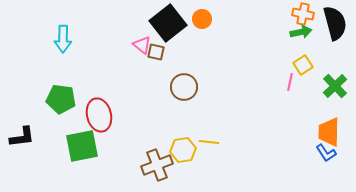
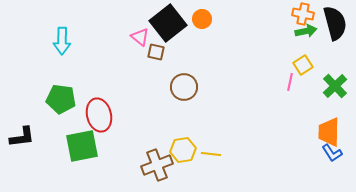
green arrow: moved 5 px right, 1 px up
cyan arrow: moved 1 px left, 2 px down
pink triangle: moved 2 px left, 8 px up
yellow line: moved 2 px right, 12 px down
blue L-shape: moved 6 px right
